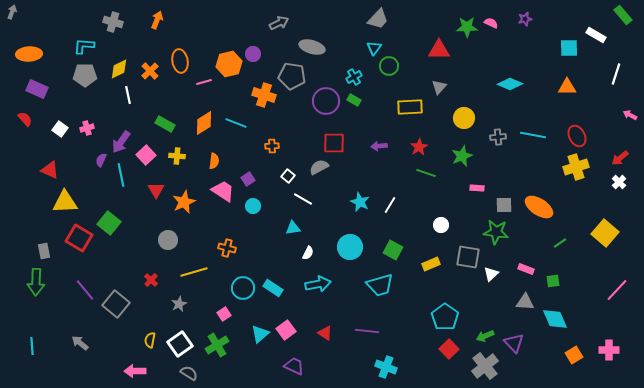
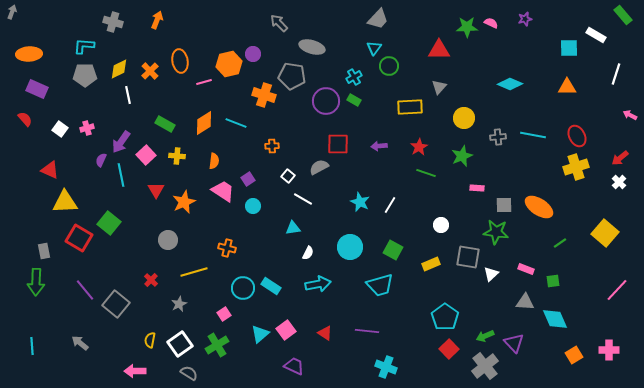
gray arrow at (279, 23): rotated 108 degrees counterclockwise
red square at (334, 143): moved 4 px right, 1 px down
cyan rectangle at (273, 288): moved 2 px left, 2 px up
